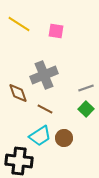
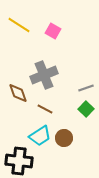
yellow line: moved 1 px down
pink square: moved 3 px left; rotated 21 degrees clockwise
